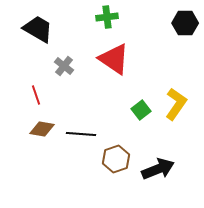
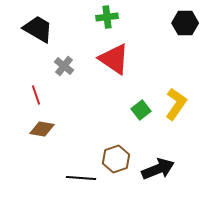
black line: moved 44 px down
